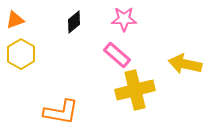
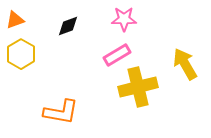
black diamond: moved 6 px left, 4 px down; rotated 20 degrees clockwise
pink rectangle: rotated 72 degrees counterclockwise
yellow arrow: rotated 48 degrees clockwise
yellow cross: moved 3 px right, 3 px up
